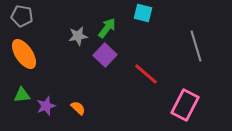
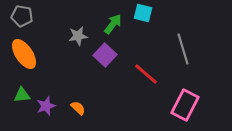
green arrow: moved 6 px right, 4 px up
gray line: moved 13 px left, 3 px down
